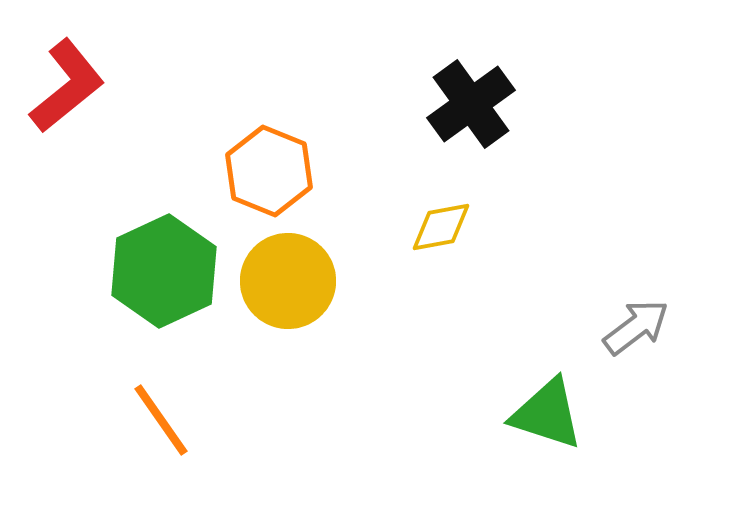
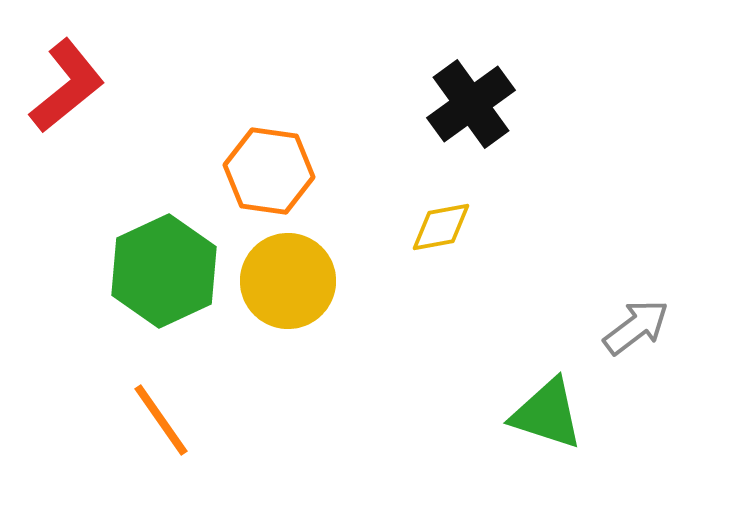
orange hexagon: rotated 14 degrees counterclockwise
